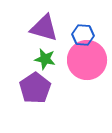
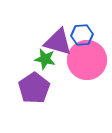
purple triangle: moved 14 px right, 14 px down
blue hexagon: moved 1 px left; rotated 10 degrees counterclockwise
purple pentagon: moved 1 px left
